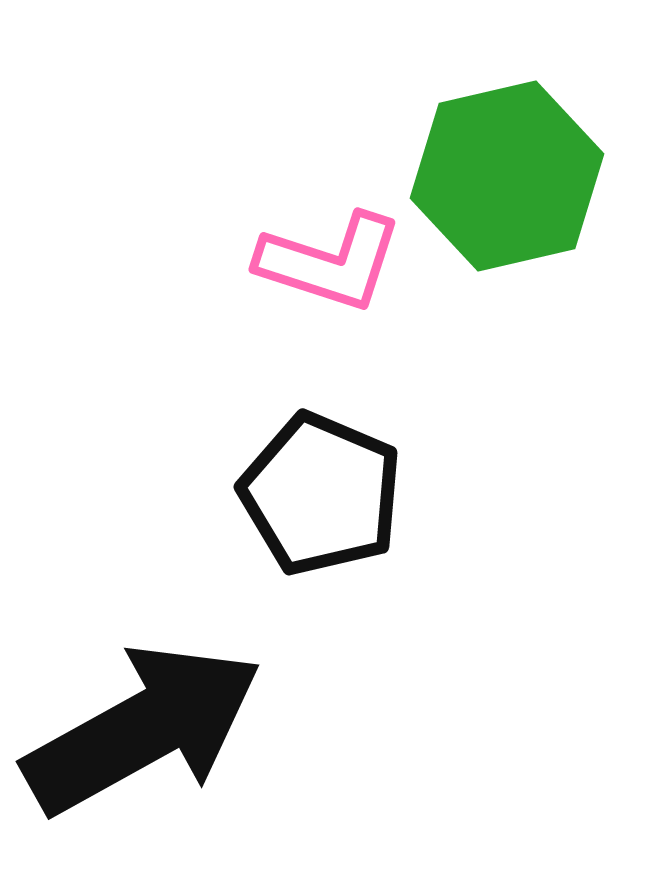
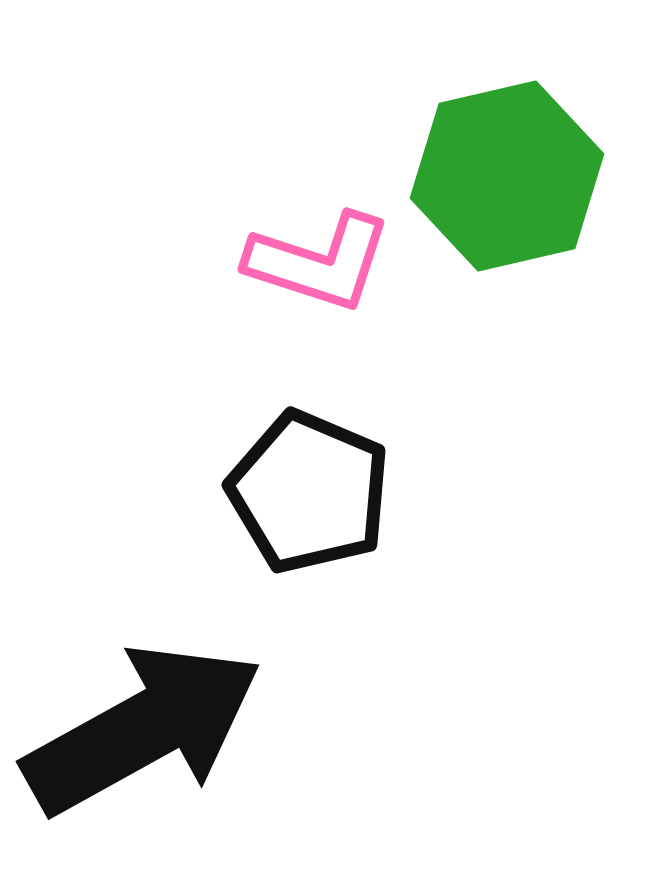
pink L-shape: moved 11 px left
black pentagon: moved 12 px left, 2 px up
